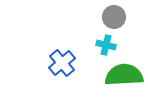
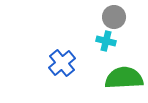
cyan cross: moved 4 px up
green semicircle: moved 3 px down
